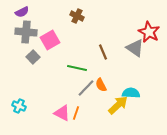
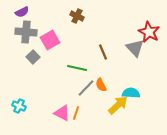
gray triangle: rotated 12 degrees clockwise
